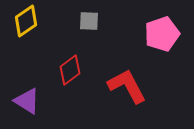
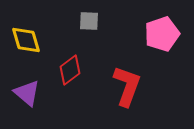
yellow diamond: moved 19 px down; rotated 72 degrees counterclockwise
red L-shape: rotated 48 degrees clockwise
purple triangle: moved 8 px up; rotated 8 degrees clockwise
